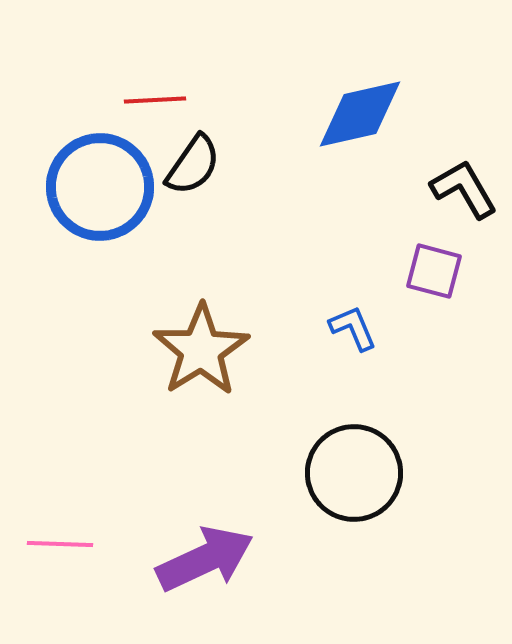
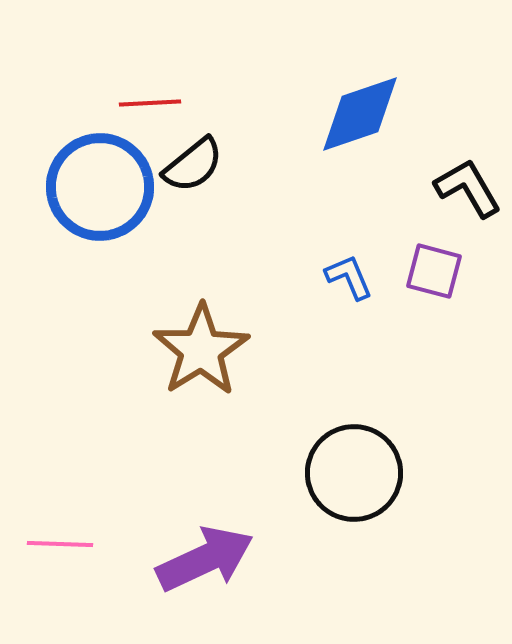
red line: moved 5 px left, 3 px down
blue diamond: rotated 6 degrees counterclockwise
black semicircle: rotated 16 degrees clockwise
black L-shape: moved 4 px right, 1 px up
blue L-shape: moved 4 px left, 51 px up
